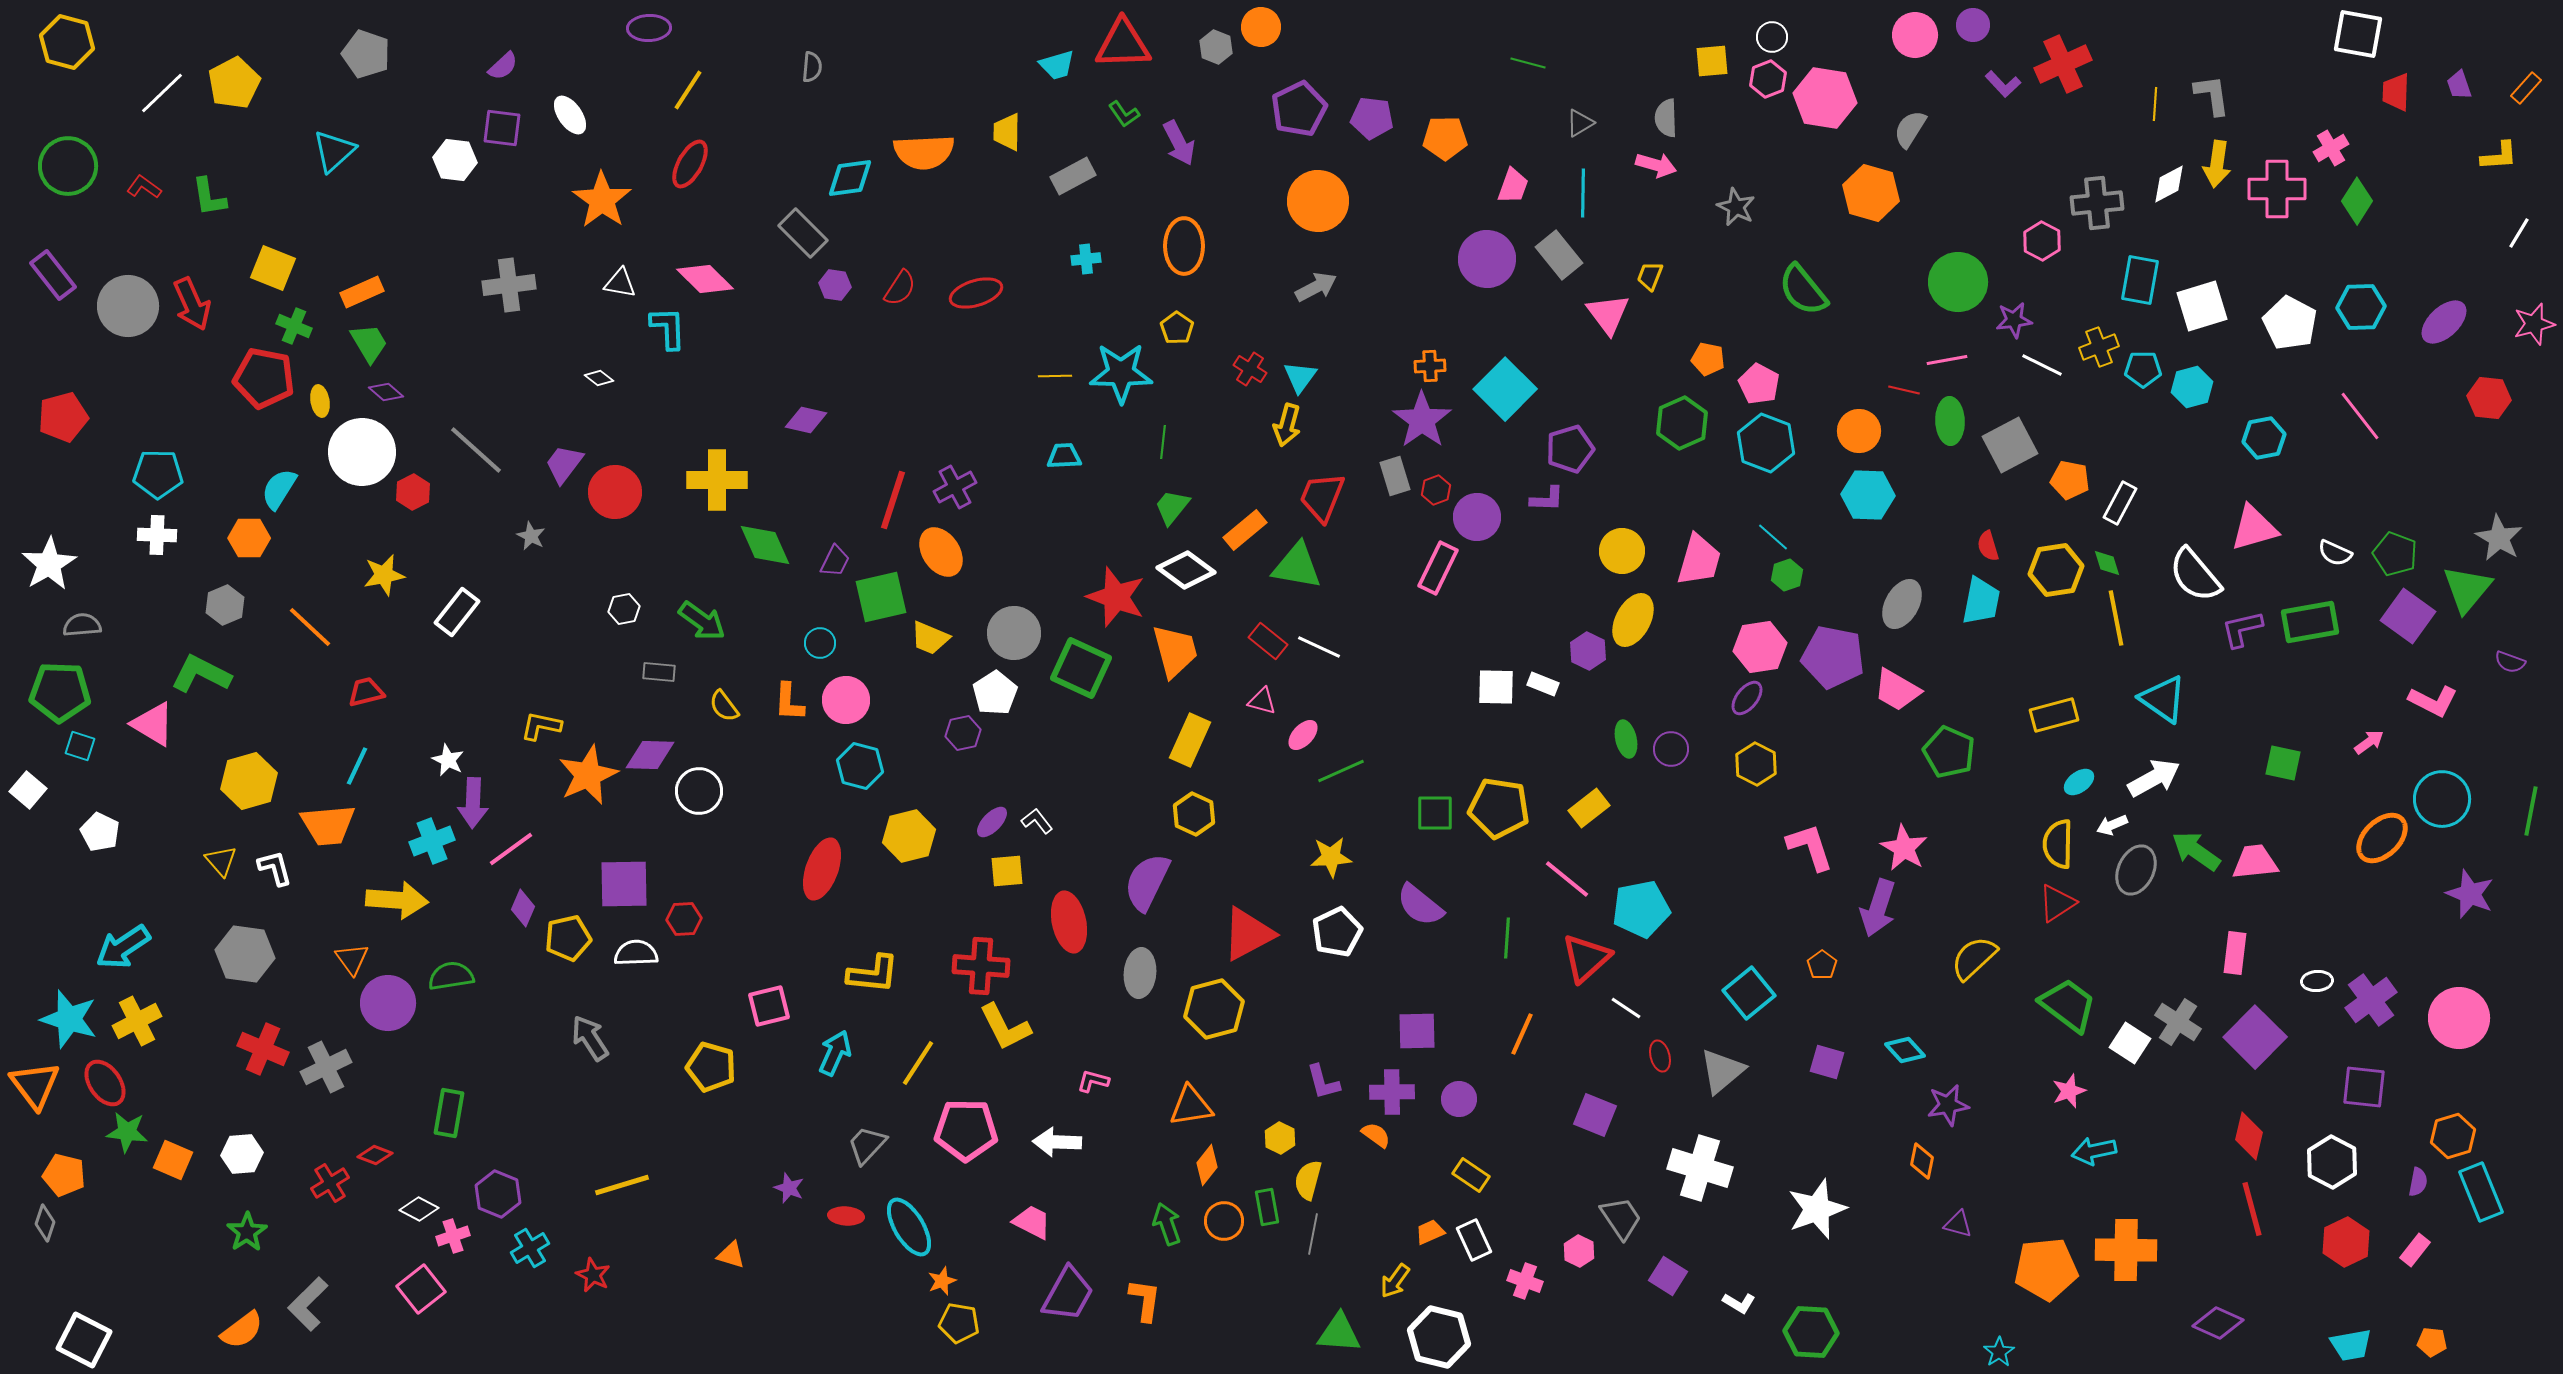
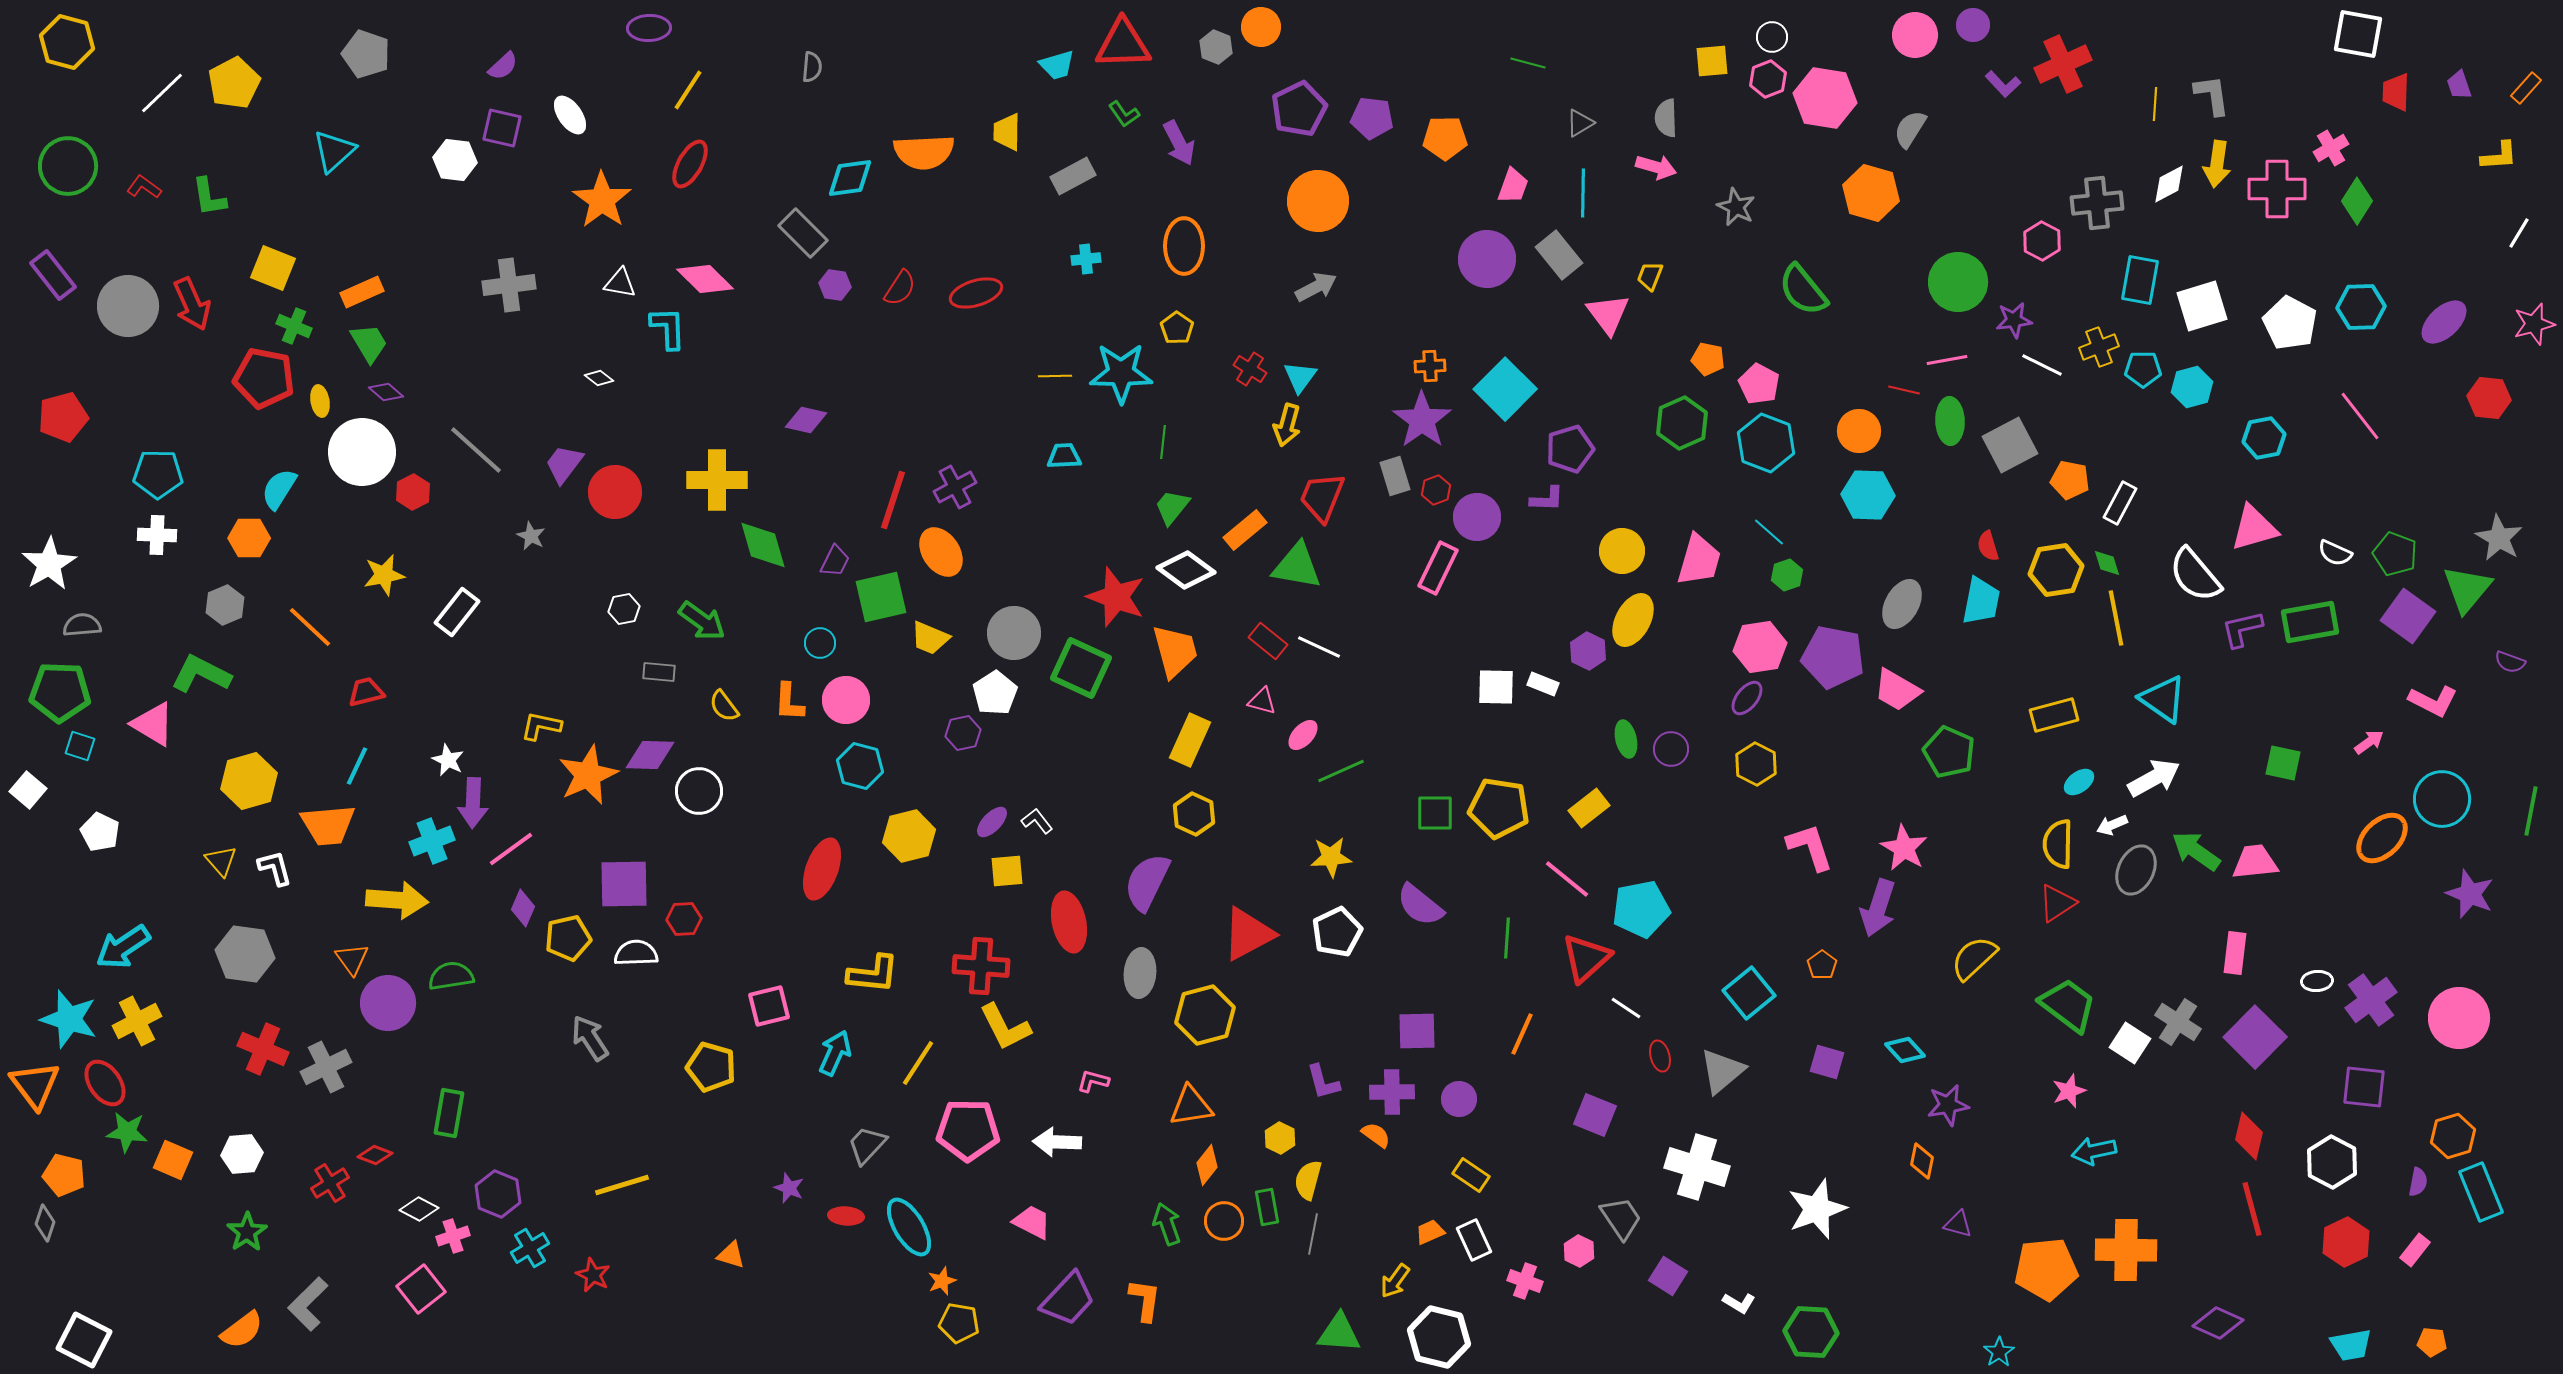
purple square at (502, 128): rotated 6 degrees clockwise
pink arrow at (1656, 165): moved 2 px down
cyan line at (1773, 537): moved 4 px left, 5 px up
green diamond at (765, 545): moved 2 px left; rotated 8 degrees clockwise
yellow hexagon at (1214, 1009): moved 9 px left, 6 px down
pink pentagon at (966, 1130): moved 2 px right
white cross at (1700, 1168): moved 3 px left, 1 px up
purple trapezoid at (1068, 1294): moved 5 px down; rotated 14 degrees clockwise
